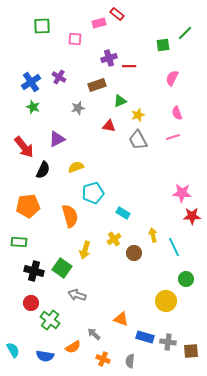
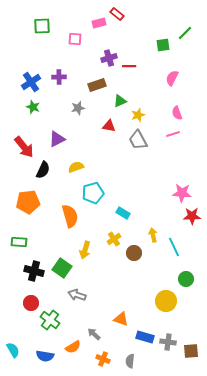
purple cross at (59, 77): rotated 32 degrees counterclockwise
pink line at (173, 137): moved 3 px up
orange pentagon at (28, 206): moved 4 px up
